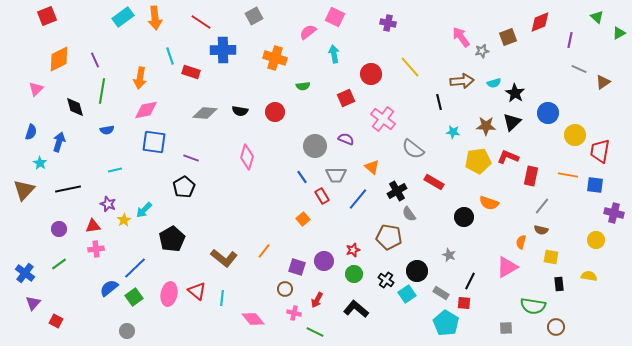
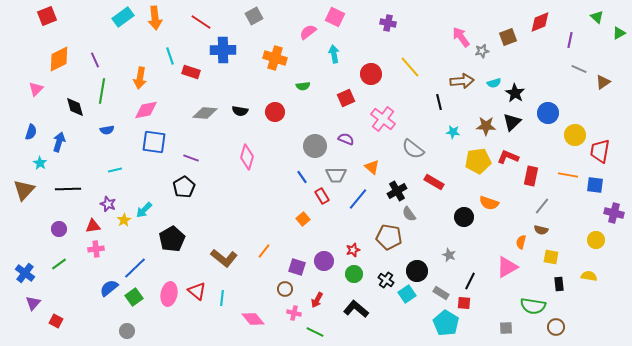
black line at (68, 189): rotated 10 degrees clockwise
